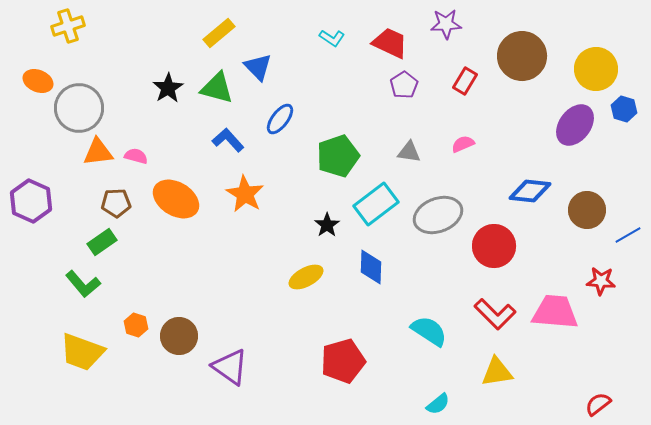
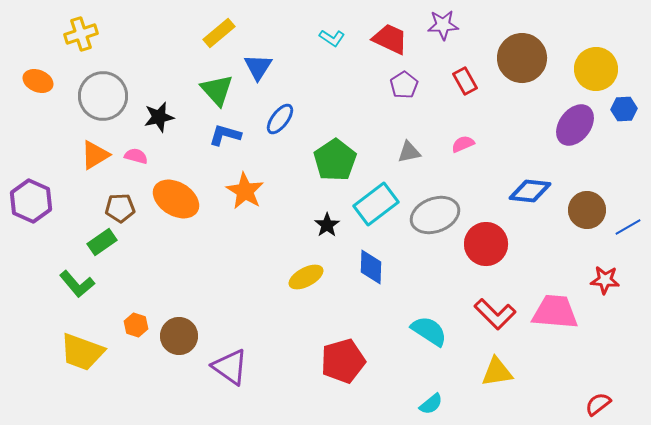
purple star at (446, 24): moved 3 px left, 1 px down
yellow cross at (68, 26): moved 13 px right, 8 px down
red trapezoid at (390, 43): moved 4 px up
brown circle at (522, 56): moved 2 px down
blue triangle at (258, 67): rotated 16 degrees clockwise
red rectangle at (465, 81): rotated 60 degrees counterclockwise
black star at (168, 88): moved 9 px left, 29 px down; rotated 20 degrees clockwise
green triangle at (217, 88): moved 2 px down; rotated 33 degrees clockwise
gray circle at (79, 108): moved 24 px right, 12 px up
blue hexagon at (624, 109): rotated 20 degrees counterclockwise
blue L-shape at (228, 140): moved 3 px left, 5 px up; rotated 32 degrees counterclockwise
orange triangle at (98, 152): moved 3 px left, 3 px down; rotated 24 degrees counterclockwise
gray triangle at (409, 152): rotated 20 degrees counterclockwise
green pentagon at (338, 156): moved 3 px left, 4 px down; rotated 15 degrees counterclockwise
orange star at (245, 194): moved 3 px up
brown pentagon at (116, 203): moved 4 px right, 5 px down
gray ellipse at (438, 215): moved 3 px left
blue line at (628, 235): moved 8 px up
red circle at (494, 246): moved 8 px left, 2 px up
red star at (601, 281): moved 4 px right, 1 px up
green L-shape at (83, 284): moved 6 px left
cyan semicircle at (438, 404): moved 7 px left
